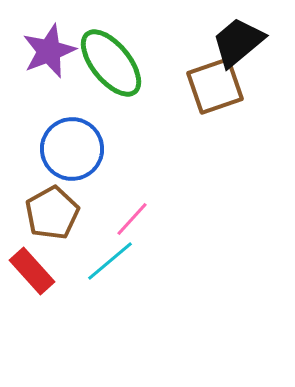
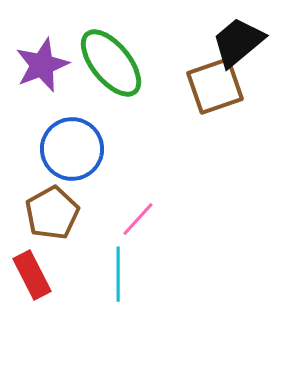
purple star: moved 7 px left, 14 px down
pink line: moved 6 px right
cyan line: moved 8 px right, 13 px down; rotated 50 degrees counterclockwise
red rectangle: moved 4 px down; rotated 15 degrees clockwise
